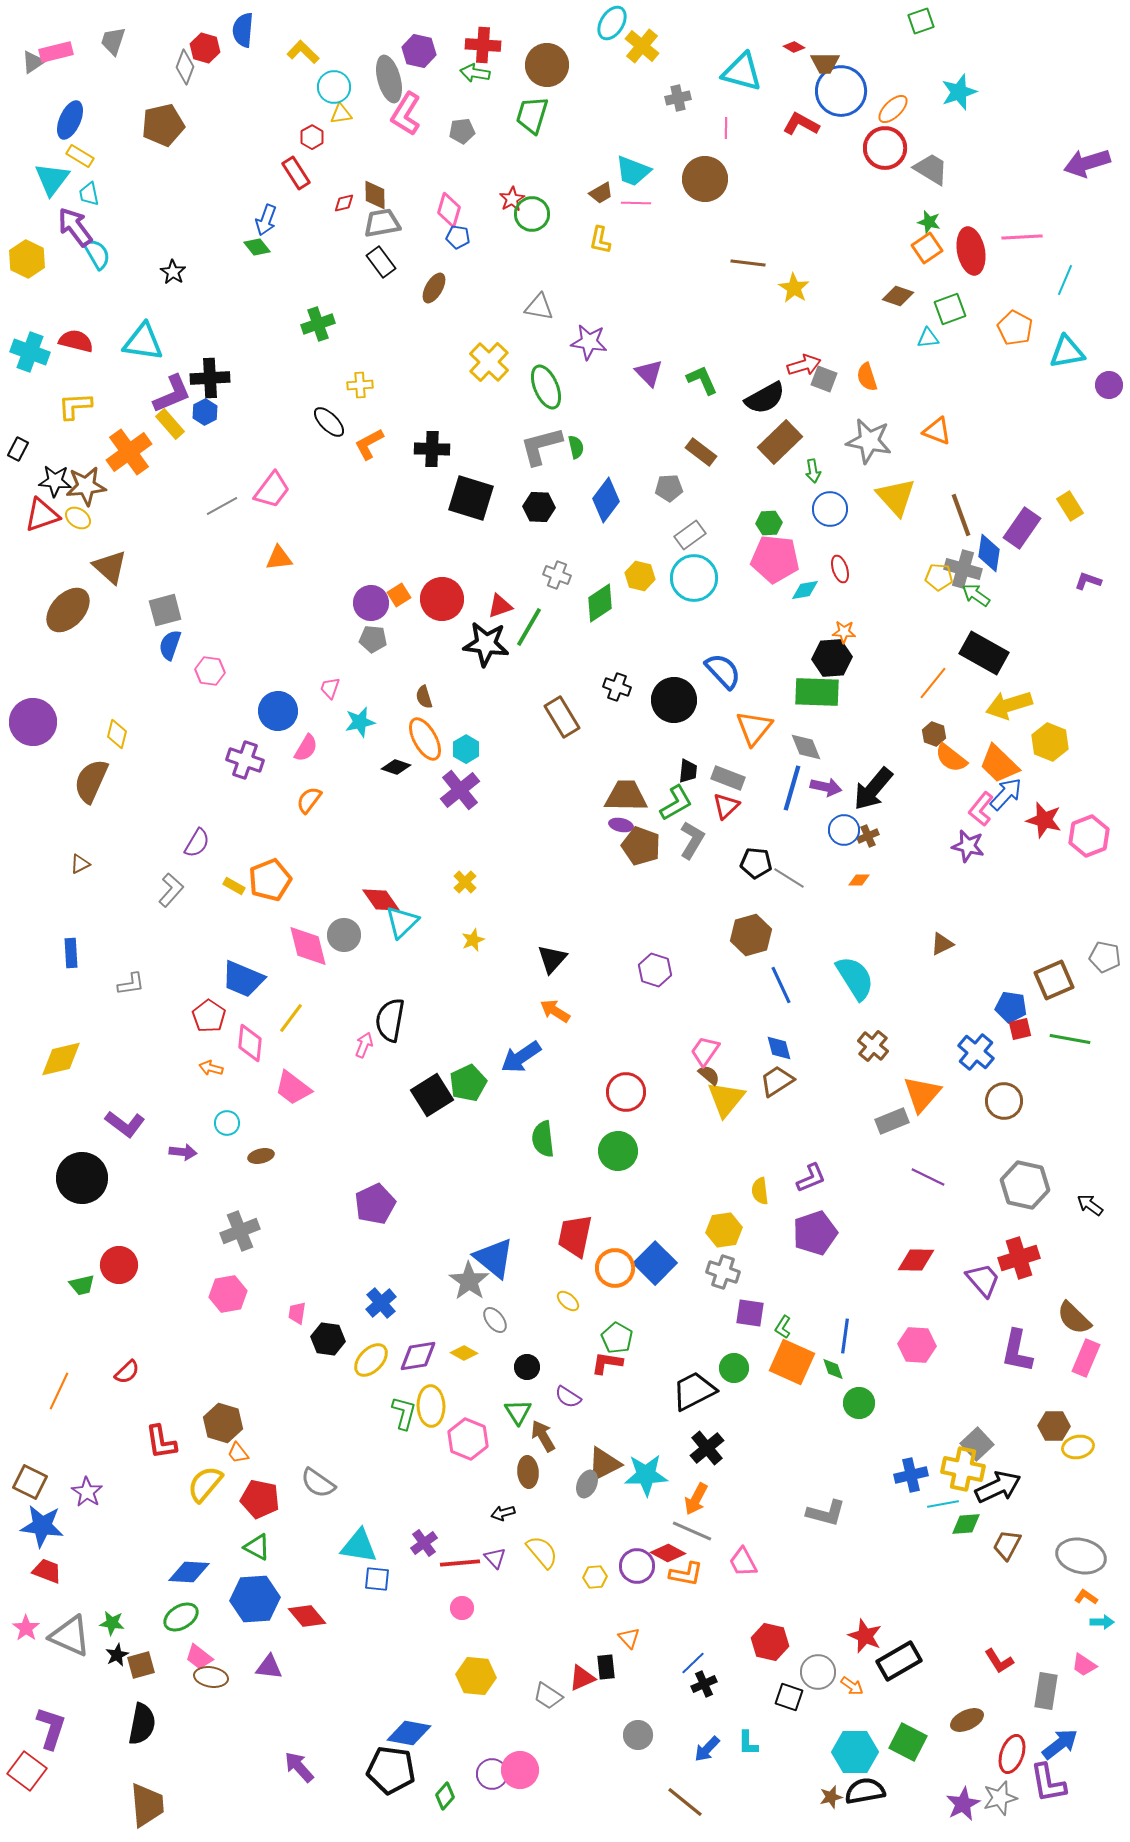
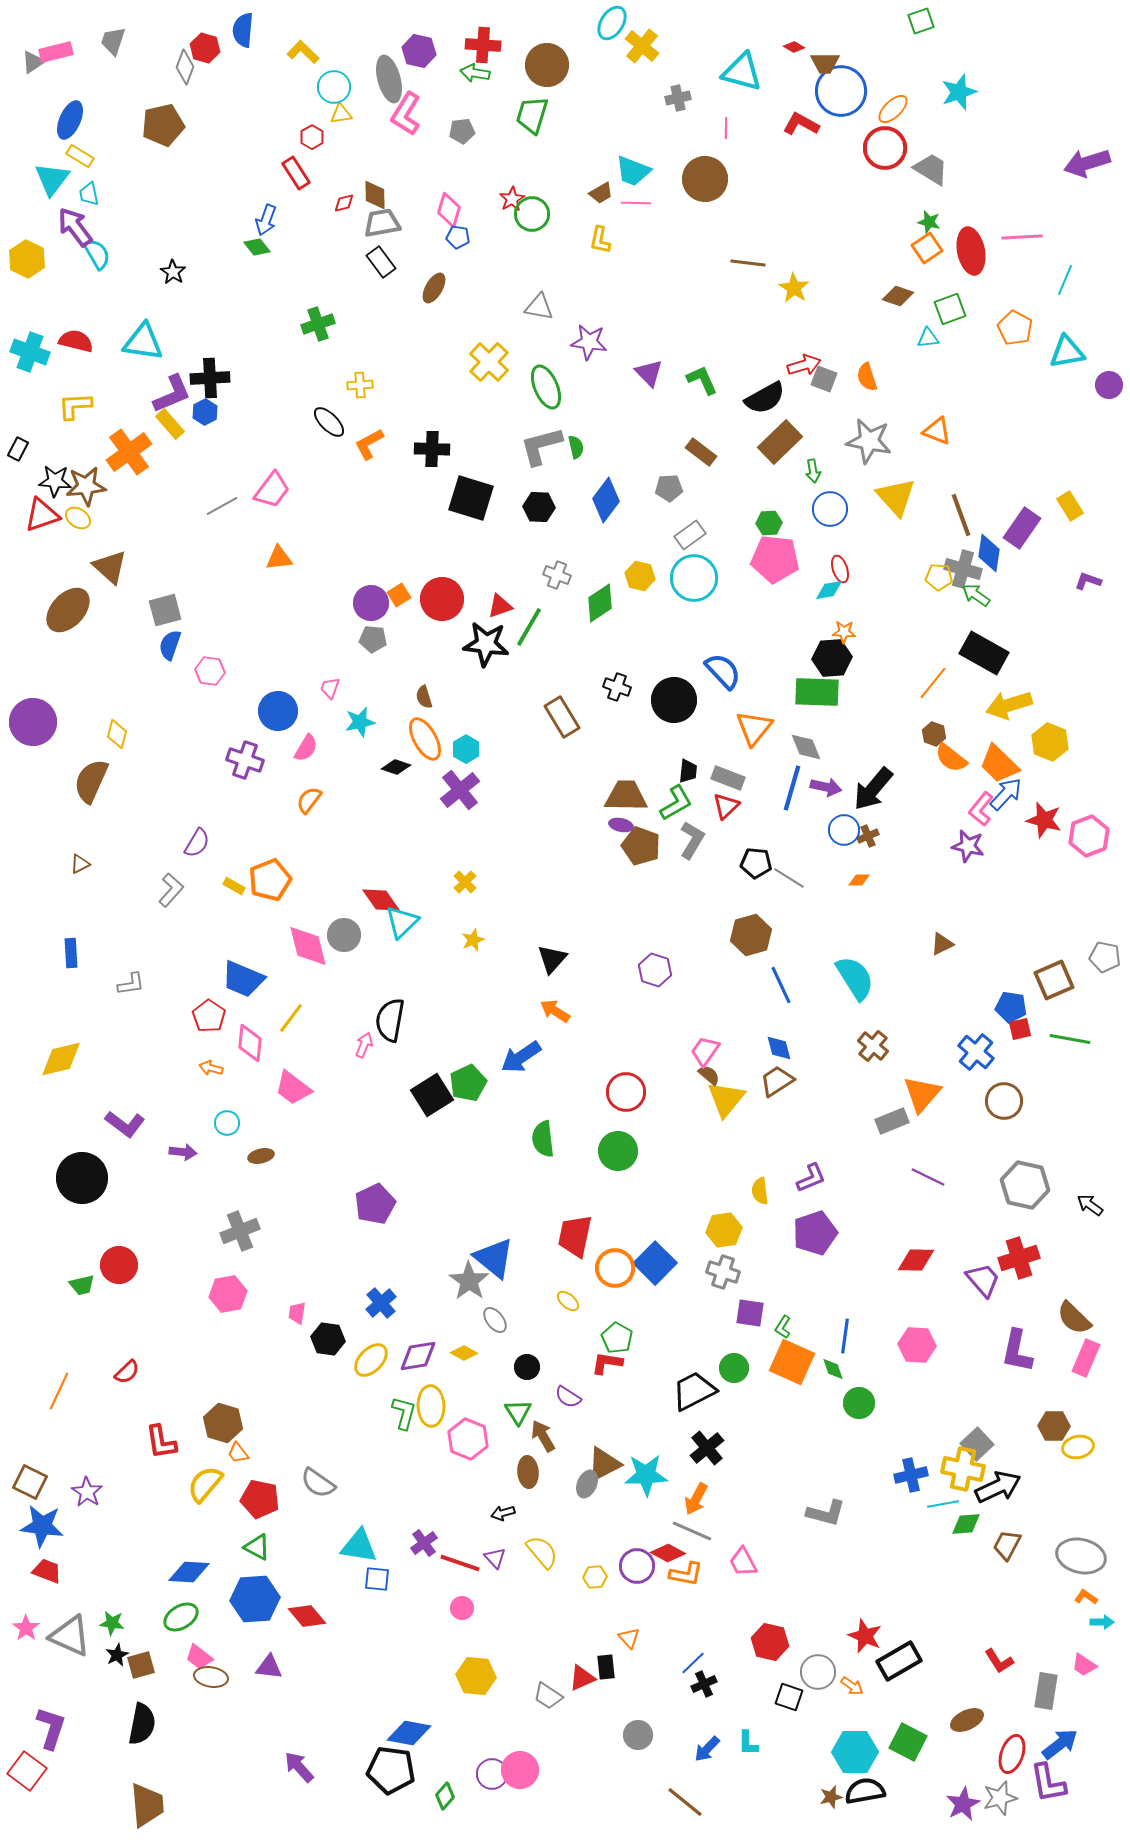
cyan diamond at (805, 590): moved 24 px right
red line at (460, 1563): rotated 24 degrees clockwise
